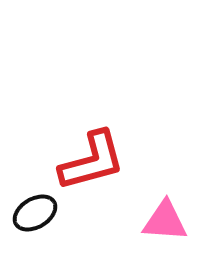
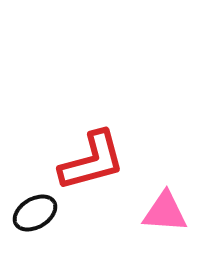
pink triangle: moved 9 px up
